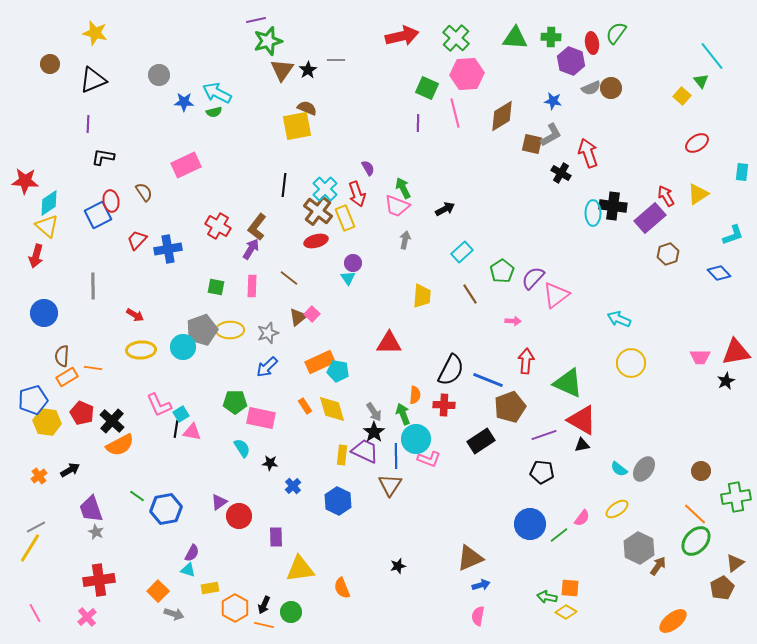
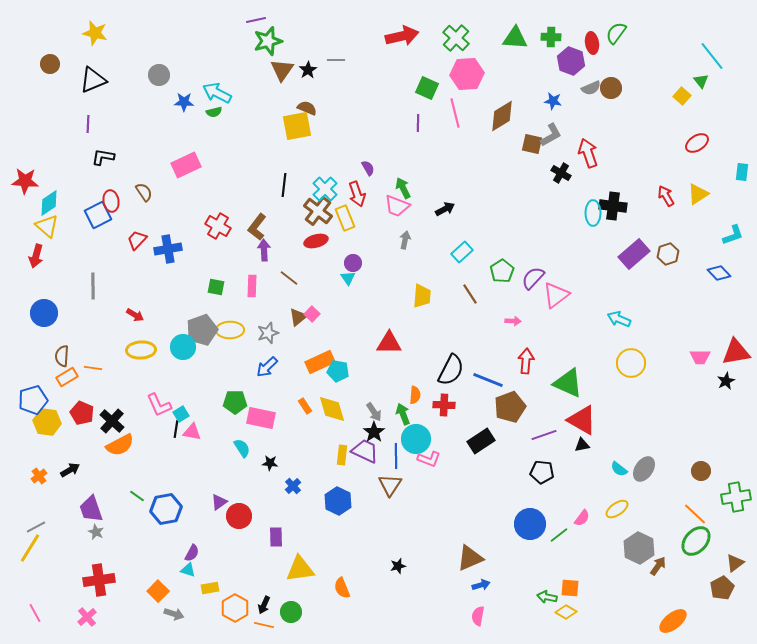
purple rectangle at (650, 218): moved 16 px left, 36 px down
purple arrow at (251, 249): moved 13 px right, 1 px down; rotated 35 degrees counterclockwise
